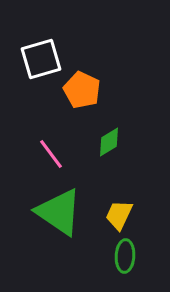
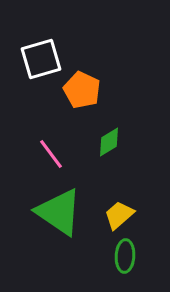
yellow trapezoid: rotated 24 degrees clockwise
